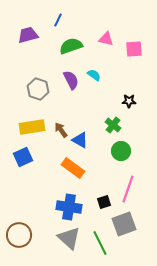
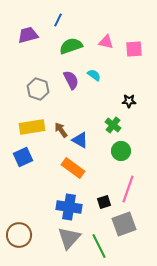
pink triangle: moved 3 px down
gray triangle: rotated 30 degrees clockwise
green line: moved 1 px left, 3 px down
